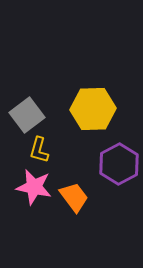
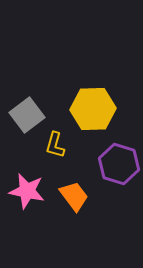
yellow L-shape: moved 16 px right, 5 px up
purple hexagon: rotated 15 degrees counterclockwise
pink star: moved 7 px left, 4 px down
orange trapezoid: moved 1 px up
